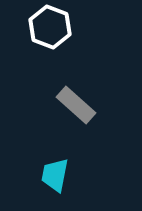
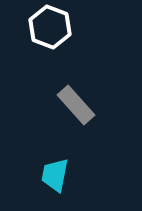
gray rectangle: rotated 6 degrees clockwise
